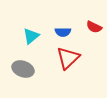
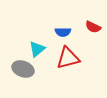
red semicircle: moved 1 px left
cyan triangle: moved 6 px right, 13 px down
red triangle: rotated 30 degrees clockwise
